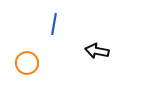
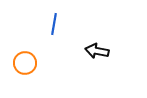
orange circle: moved 2 px left
